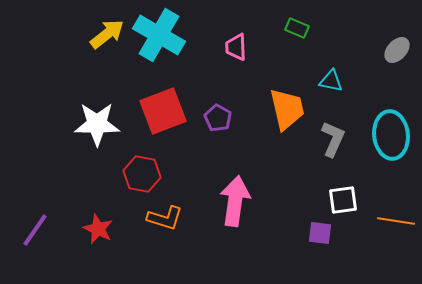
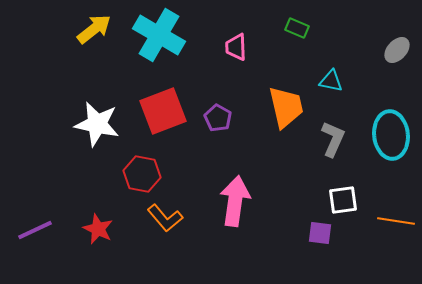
yellow arrow: moved 13 px left, 5 px up
orange trapezoid: moved 1 px left, 2 px up
white star: rotated 12 degrees clockwise
orange L-shape: rotated 33 degrees clockwise
purple line: rotated 30 degrees clockwise
